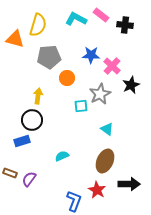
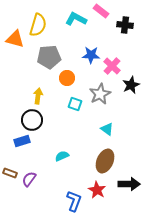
pink rectangle: moved 4 px up
cyan square: moved 6 px left, 2 px up; rotated 24 degrees clockwise
